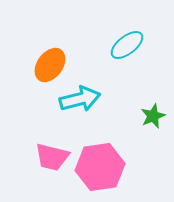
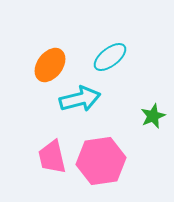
cyan ellipse: moved 17 px left, 12 px down
pink trapezoid: rotated 63 degrees clockwise
pink hexagon: moved 1 px right, 6 px up
